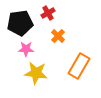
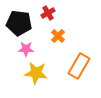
black pentagon: moved 1 px left; rotated 15 degrees clockwise
